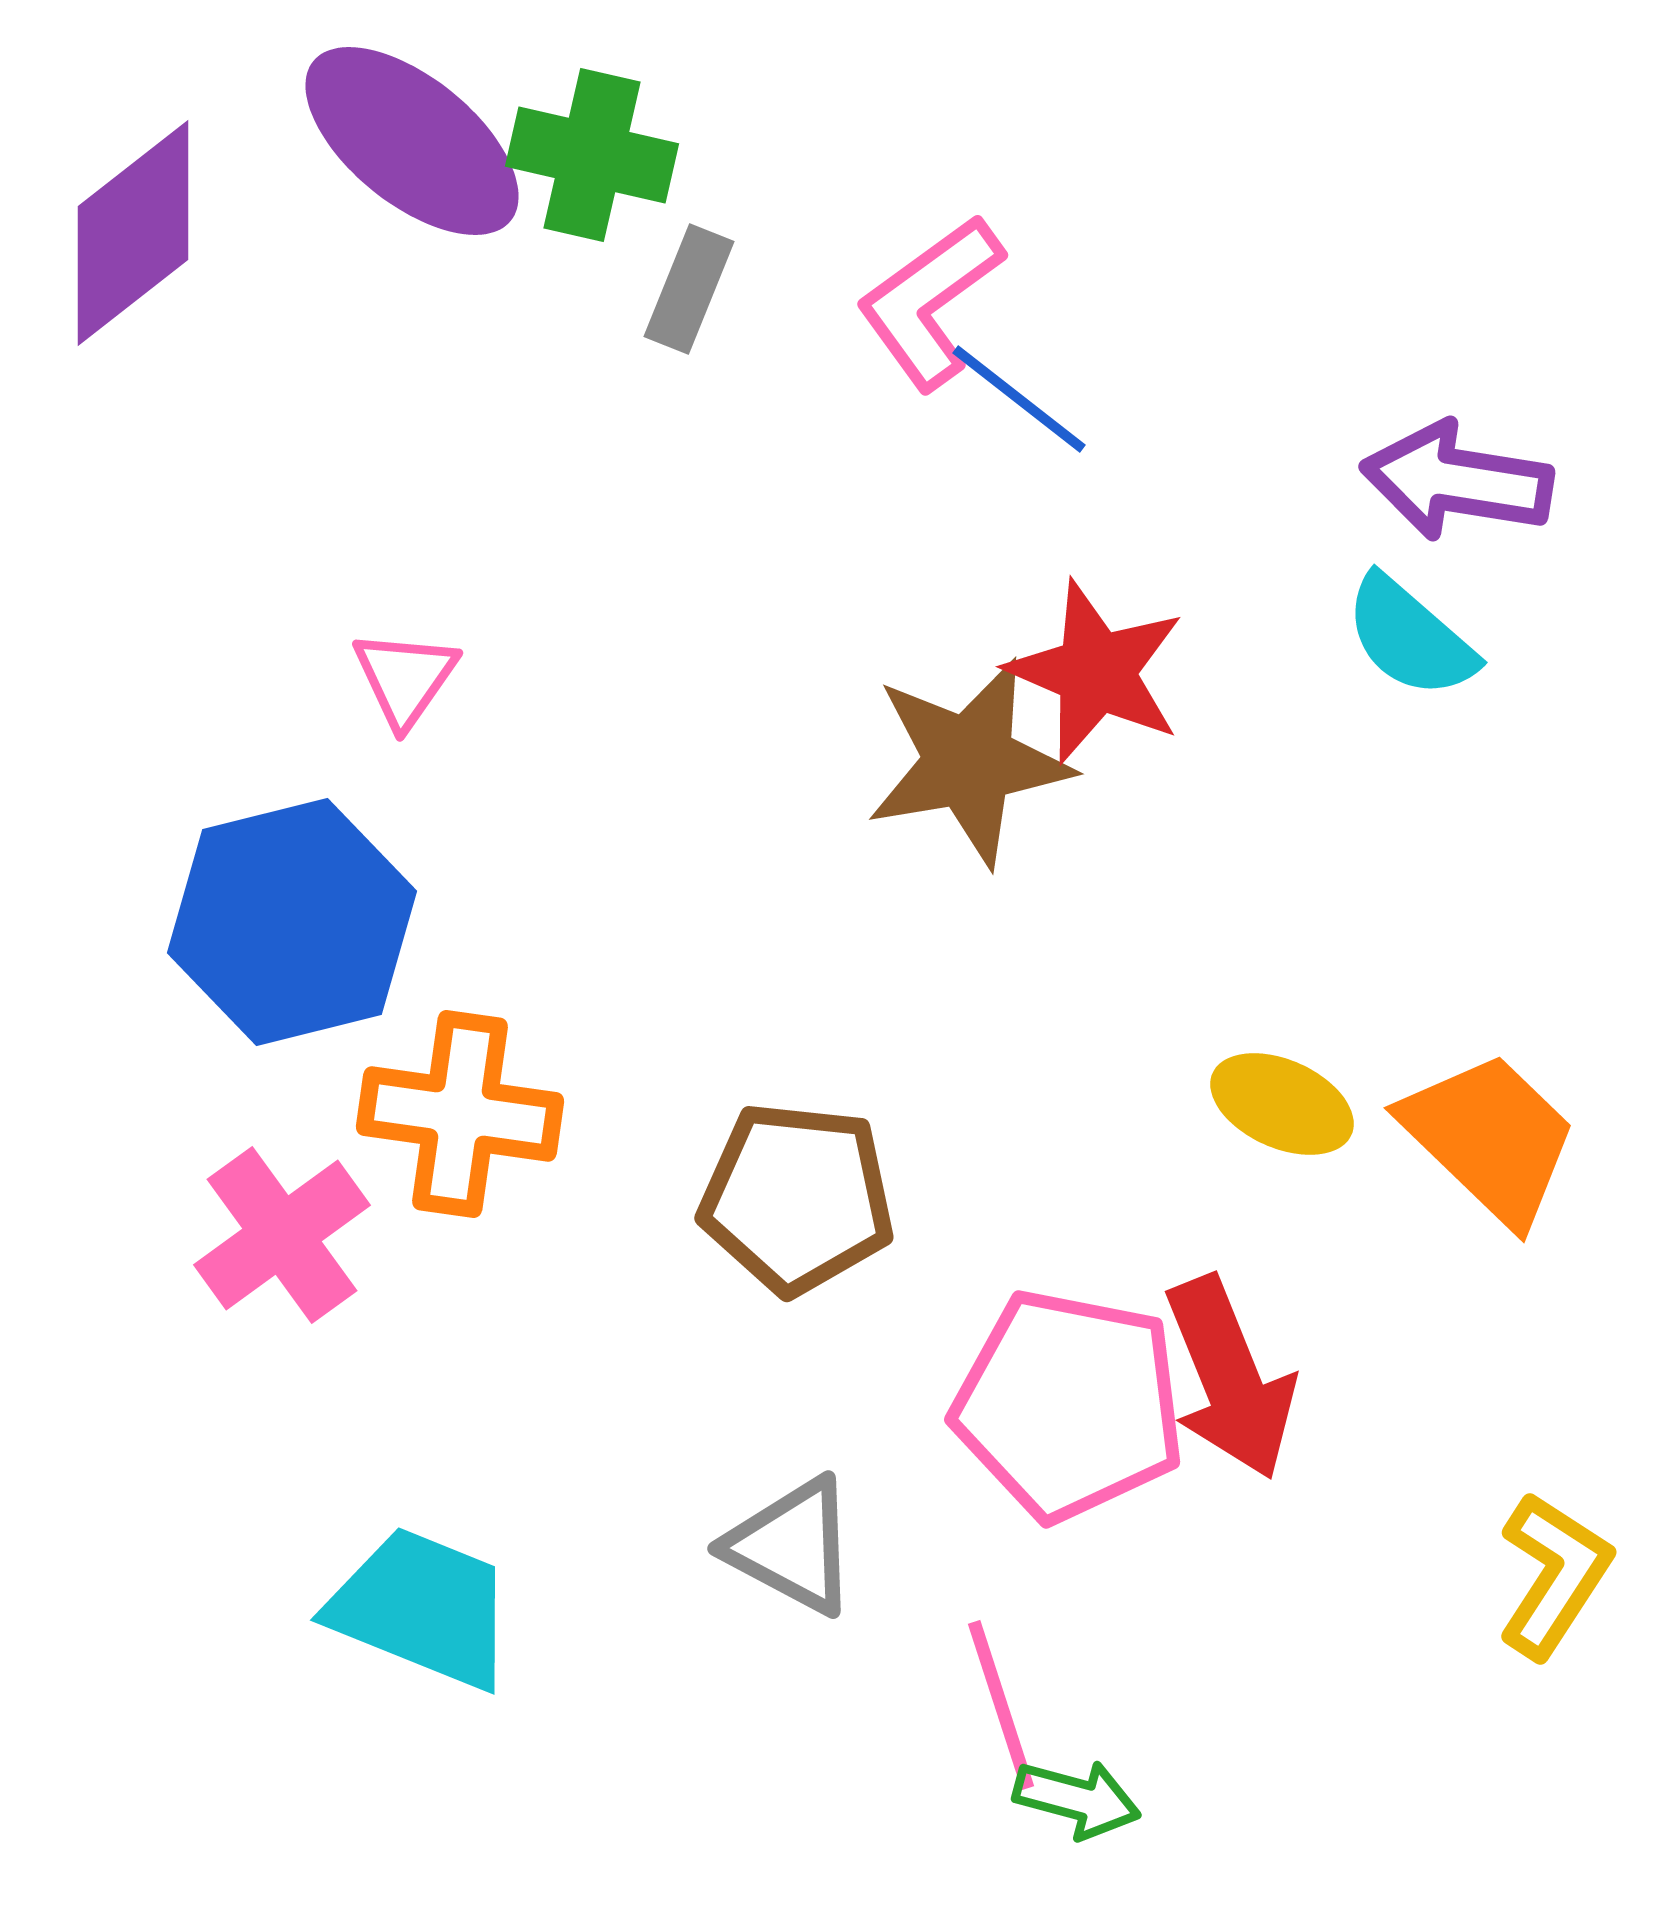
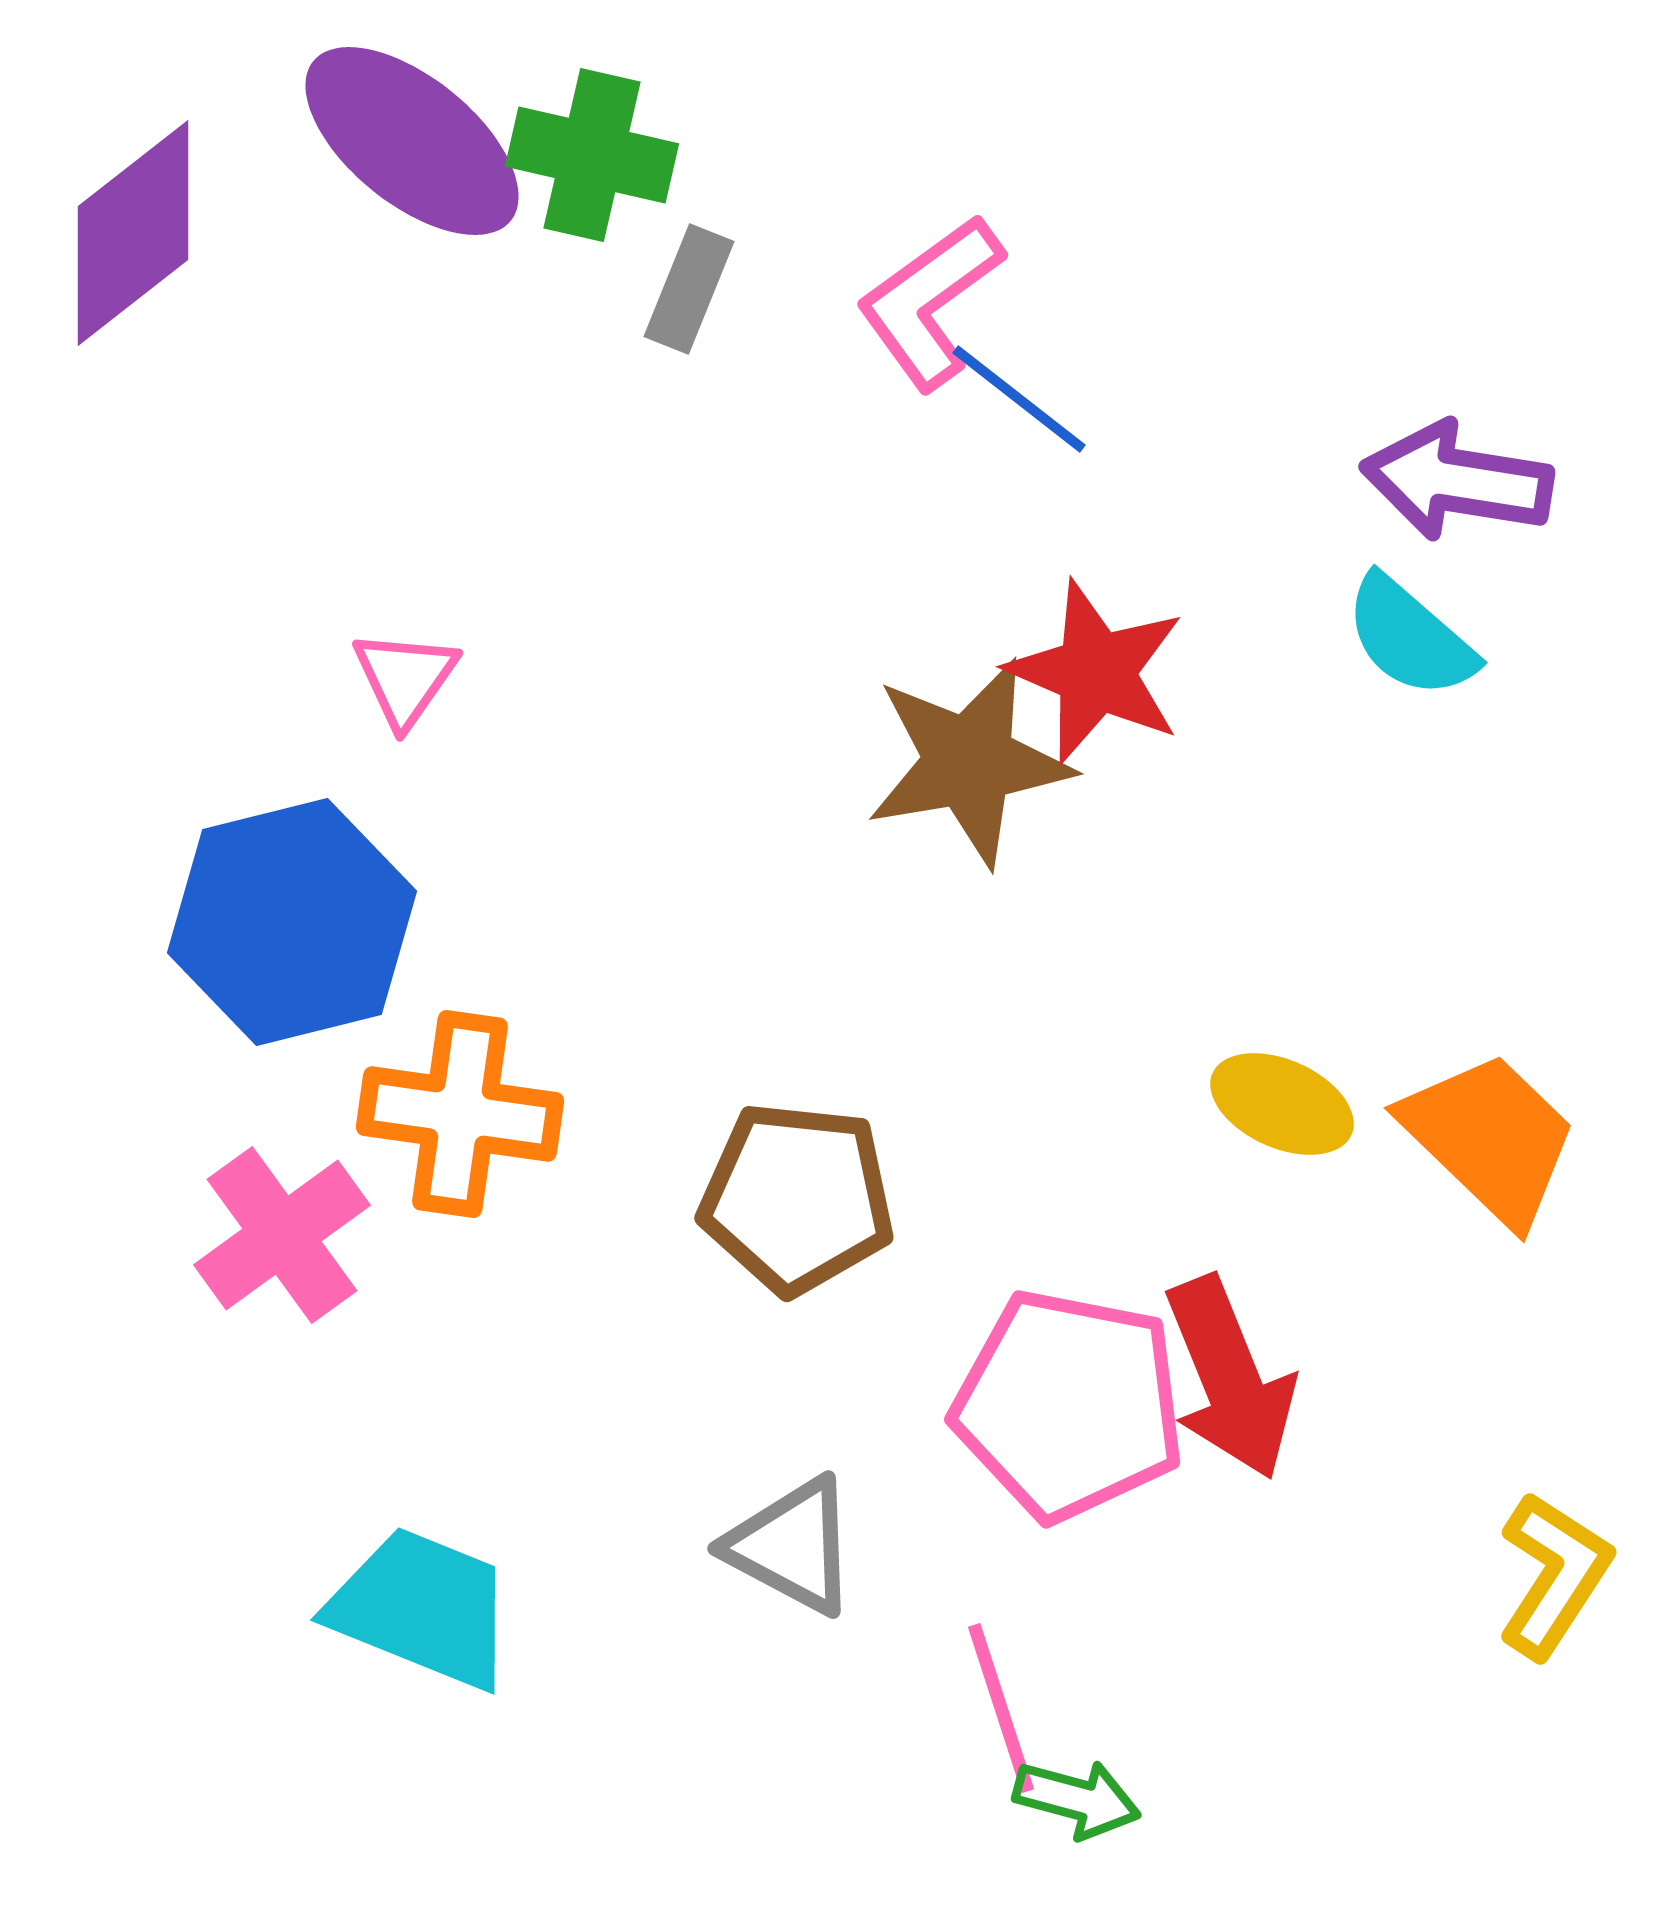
pink line: moved 3 px down
